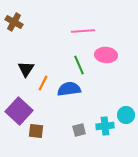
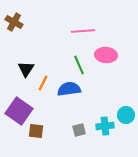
purple square: rotated 8 degrees counterclockwise
